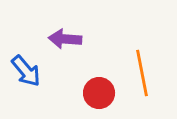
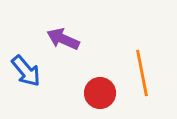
purple arrow: moved 2 px left; rotated 20 degrees clockwise
red circle: moved 1 px right
